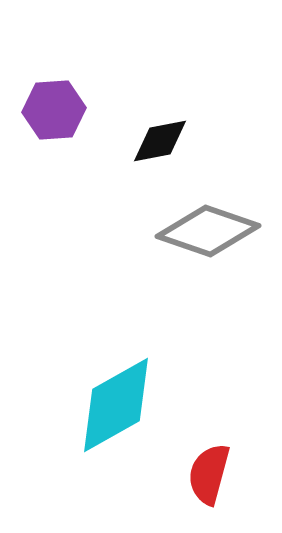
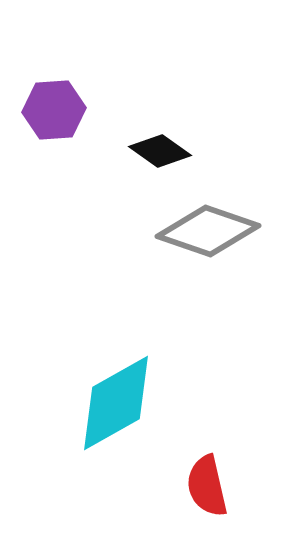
black diamond: moved 10 px down; rotated 46 degrees clockwise
cyan diamond: moved 2 px up
red semicircle: moved 2 px left, 12 px down; rotated 28 degrees counterclockwise
